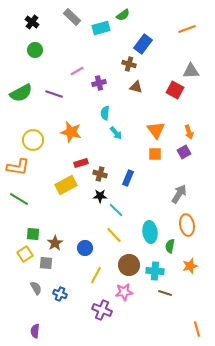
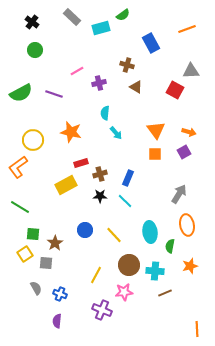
blue rectangle at (143, 44): moved 8 px right, 1 px up; rotated 66 degrees counterclockwise
brown cross at (129, 64): moved 2 px left, 1 px down
brown triangle at (136, 87): rotated 16 degrees clockwise
orange arrow at (189, 132): rotated 56 degrees counterclockwise
orange L-shape at (18, 167): rotated 135 degrees clockwise
brown cross at (100, 174): rotated 32 degrees counterclockwise
green line at (19, 199): moved 1 px right, 8 px down
cyan line at (116, 210): moved 9 px right, 9 px up
blue circle at (85, 248): moved 18 px up
brown line at (165, 293): rotated 40 degrees counterclockwise
orange line at (197, 329): rotated 14 degrees clockwise
purple semicircle at (35, 331): moved 22 px right, 10 px up
